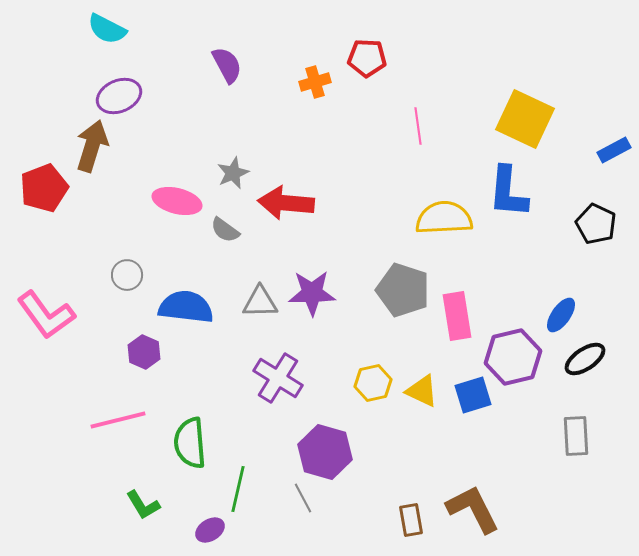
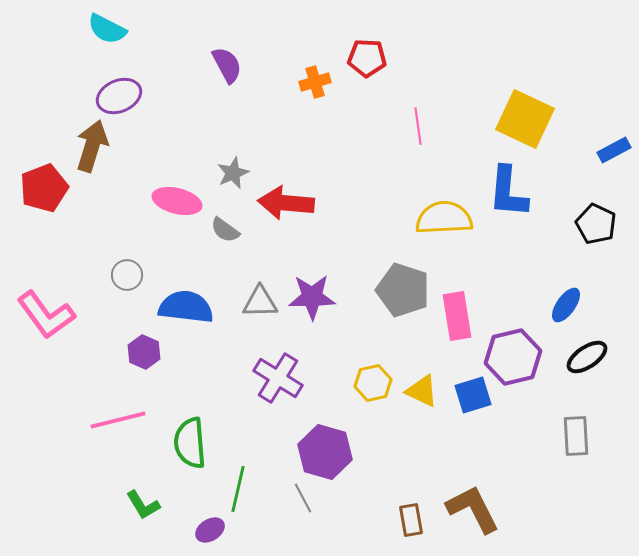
purple star at (312, 293): moved 4 px down
blue ellipse at (561, 315): moved 5 px right, 10 px up
black ellipse at (585, 359): moved 2 px right, 2 px up
